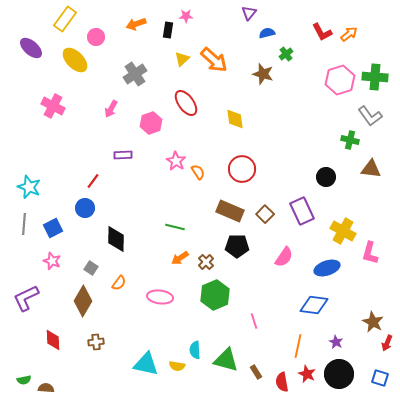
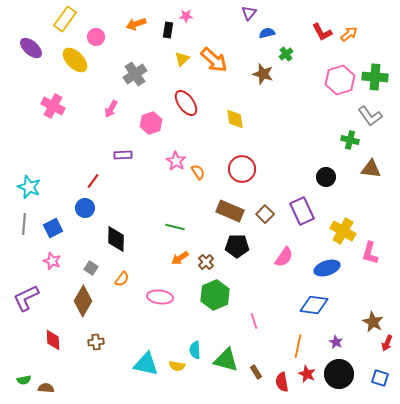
orange semicircle at (119, 283): moved 3 px right, 4 px up
